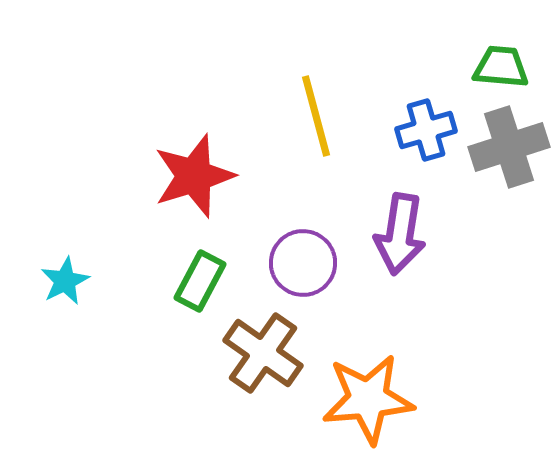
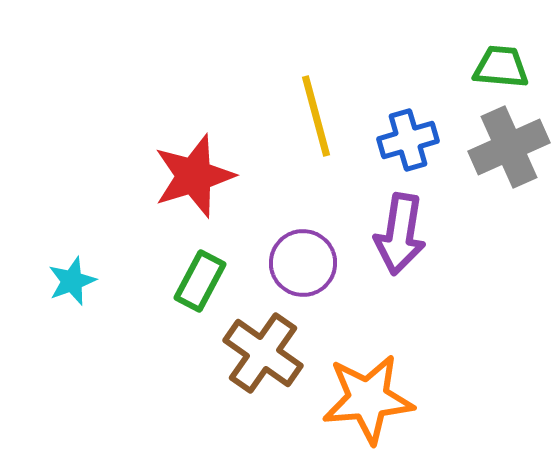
blue cross: moved 18 px left, 10 px down
gray cross: rotated 6 degrees counterclockwise
cyan star: moved 7 px right; rotated 6 degrees clockwise
